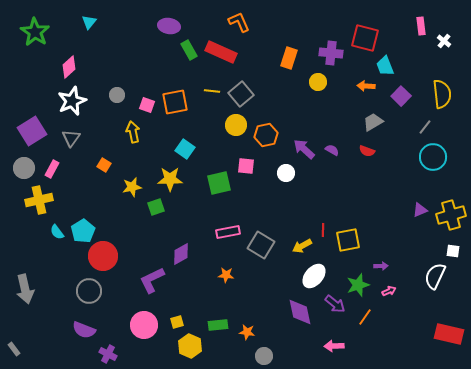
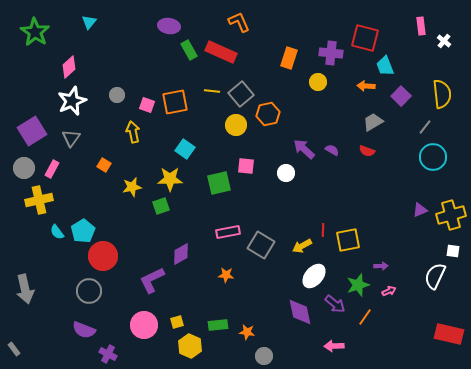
orange hexagon at (266, 135): moved 2 px right, 21 px up
green square at (156, 207): moved 5 px right, 1 px up
